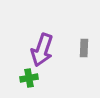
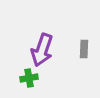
gray rectangle: moved 1 px down
